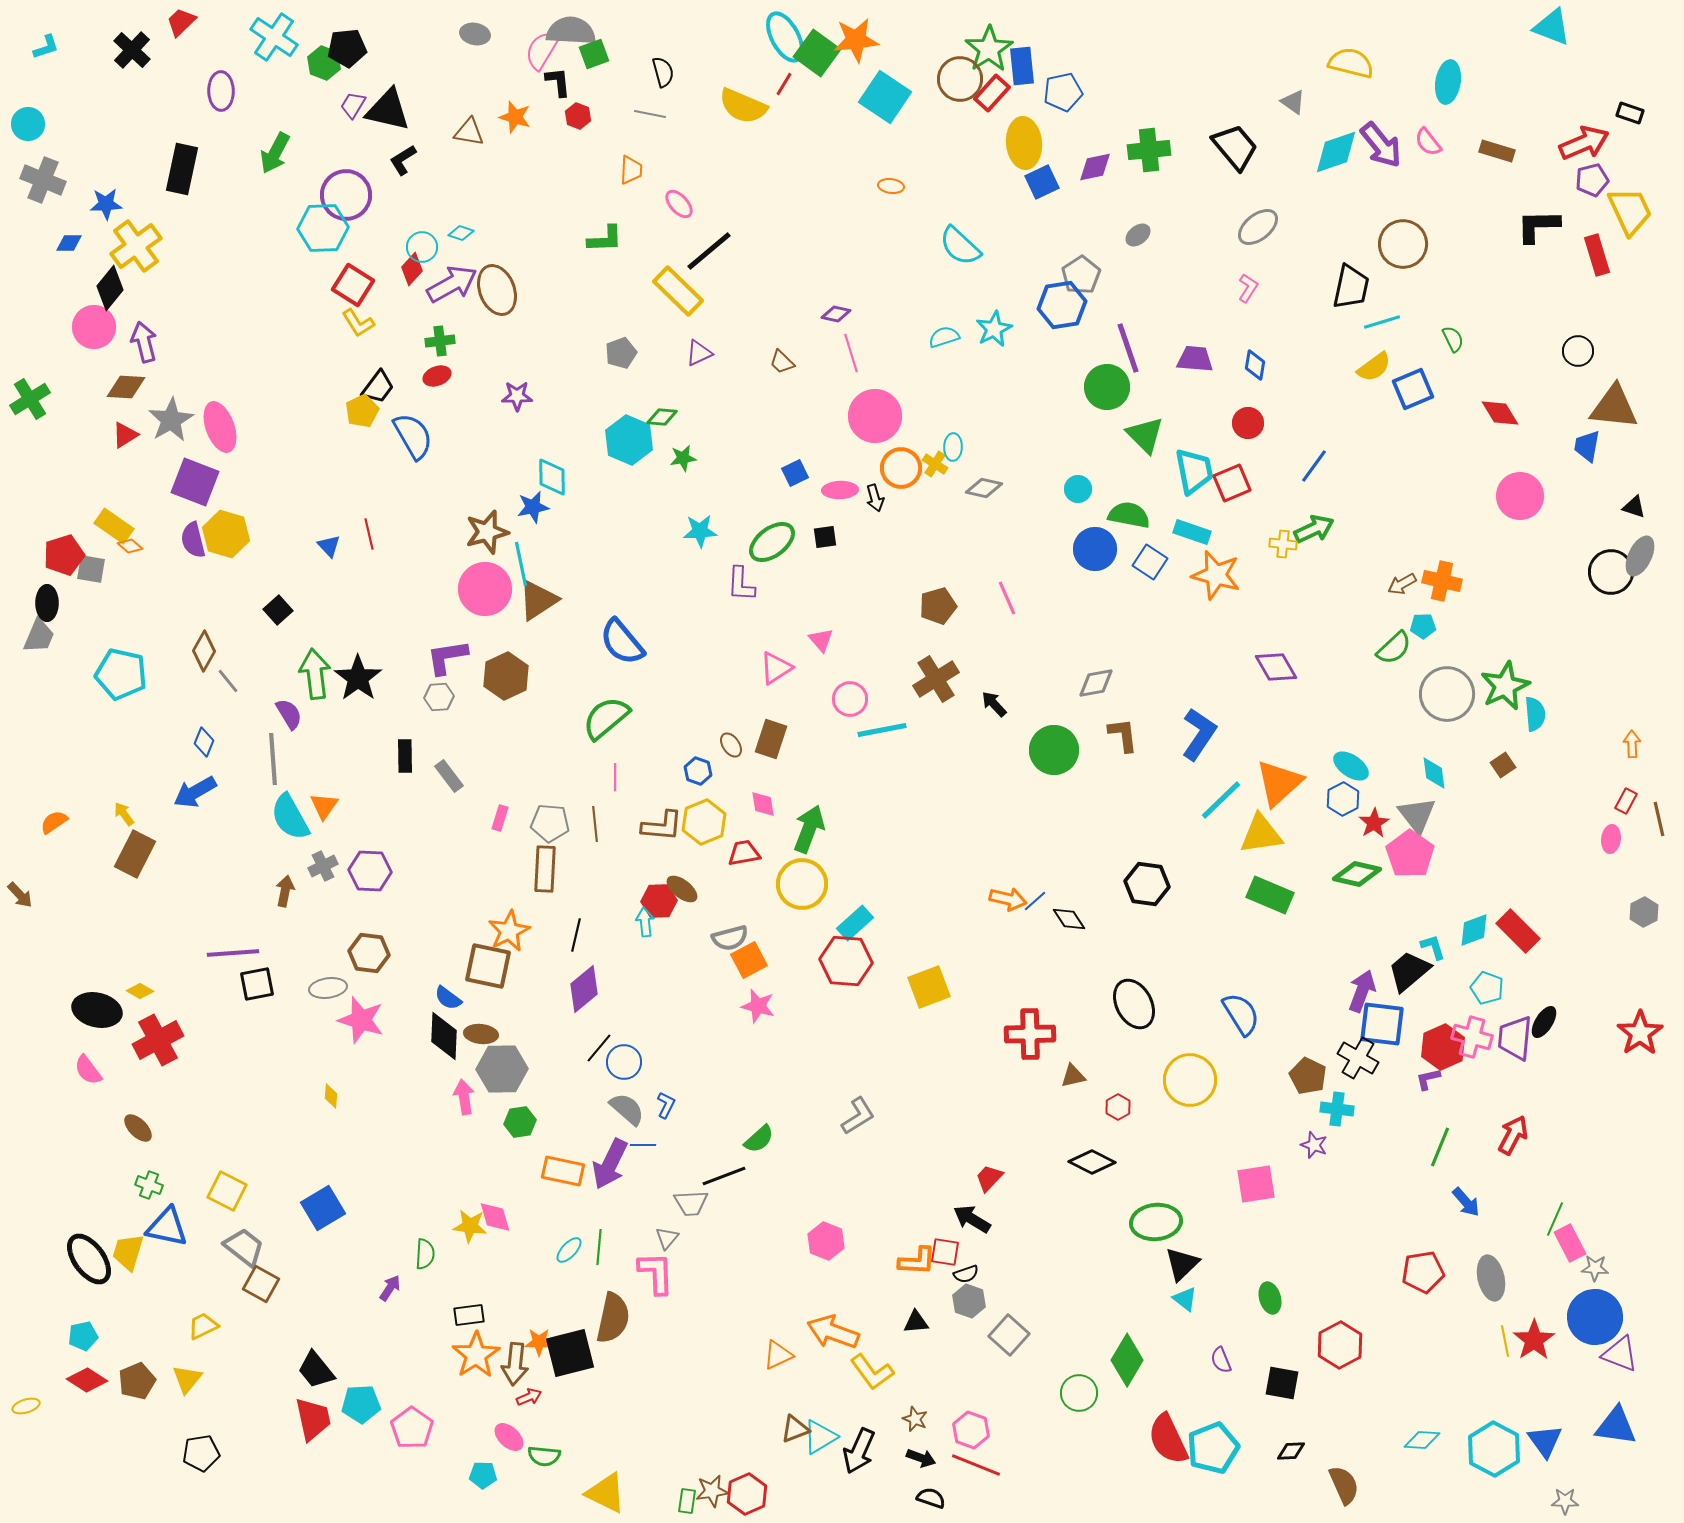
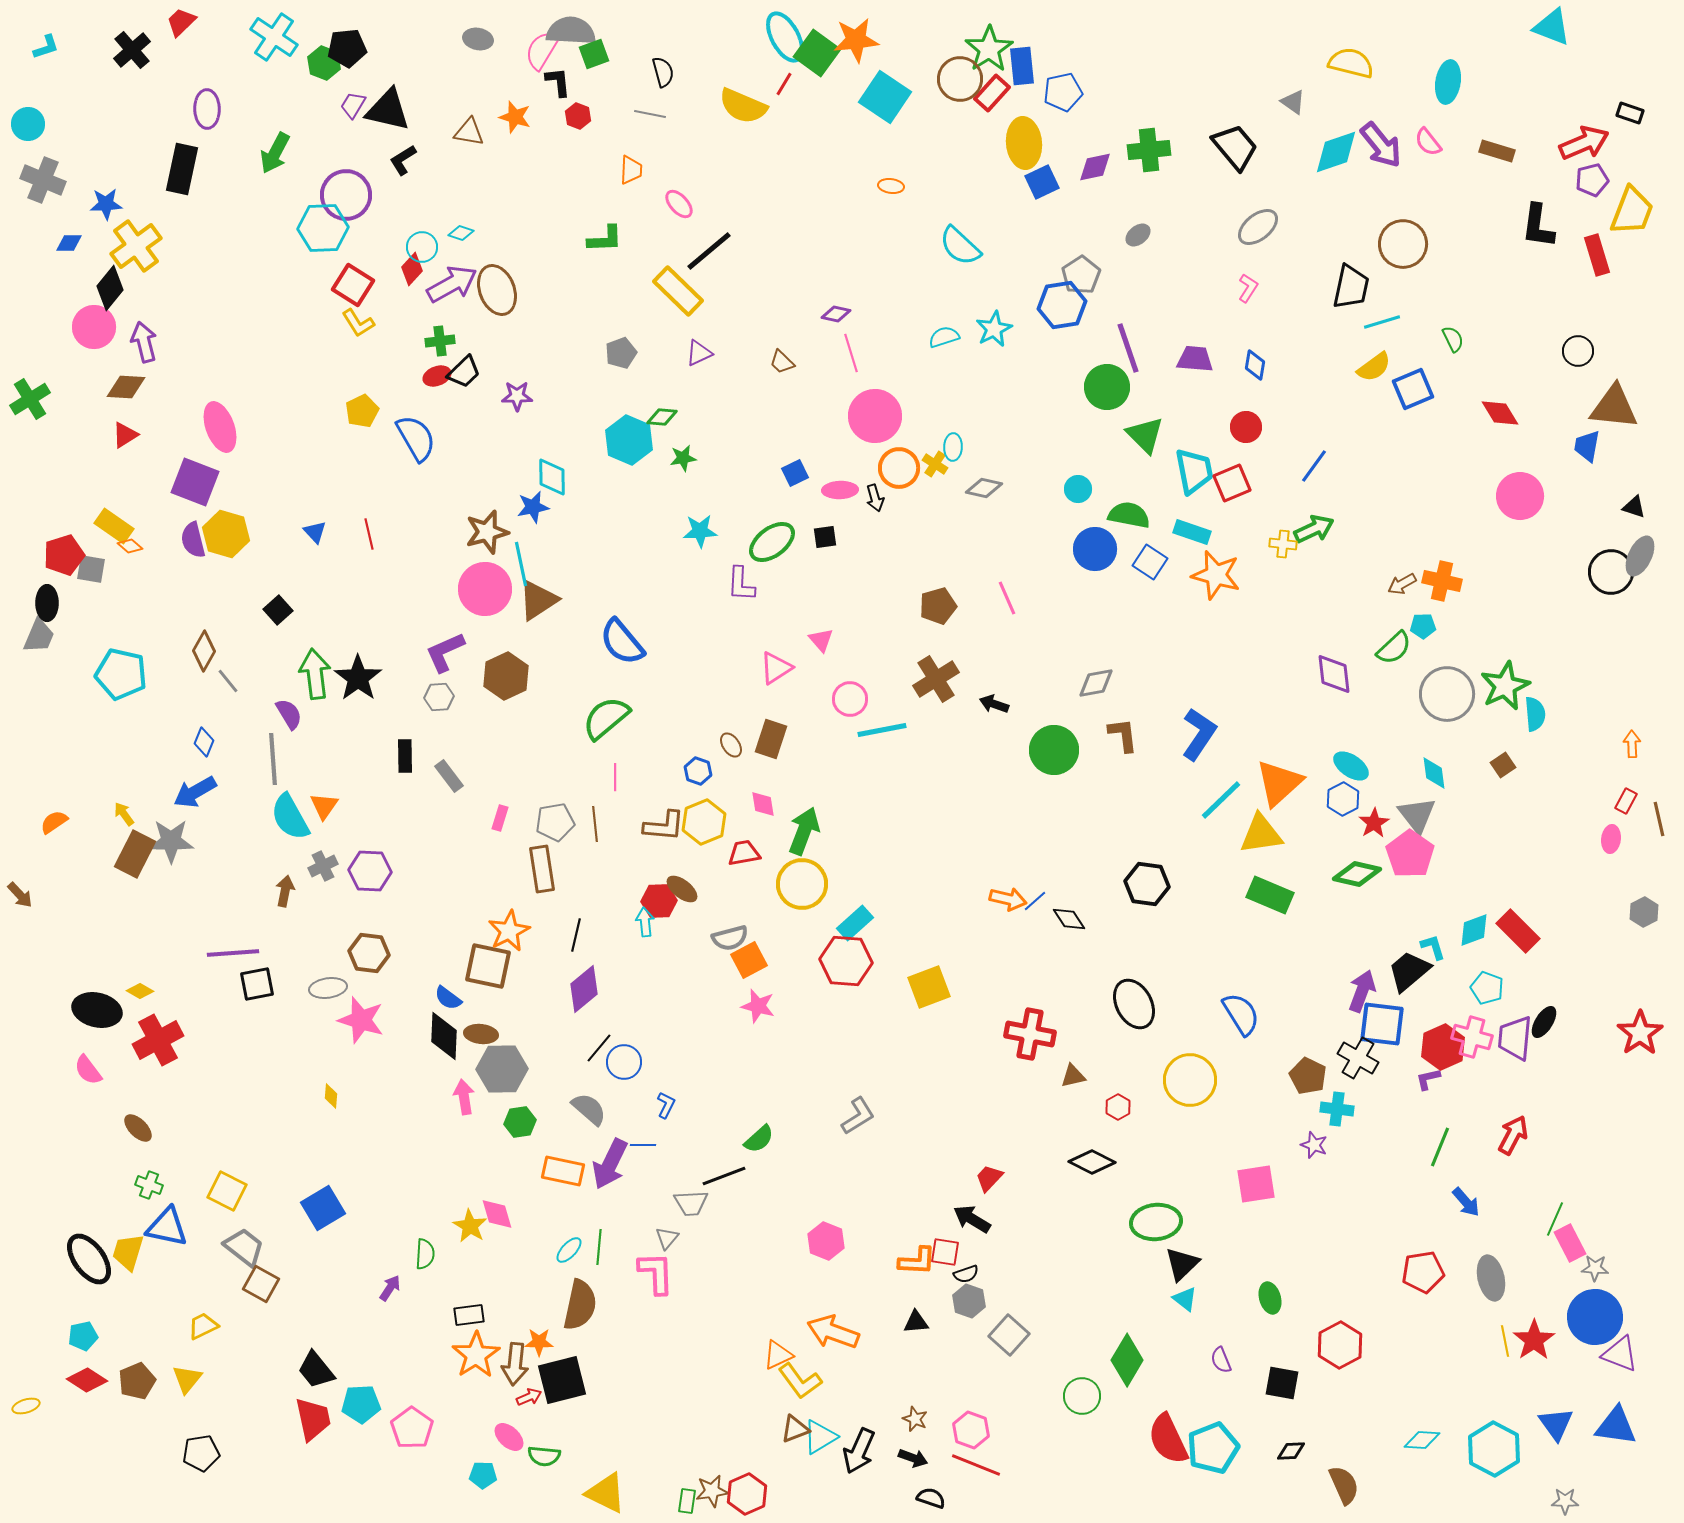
gray ellipse at (475, 34): moved 3 px right, 5 px down
black cross at (132, 50): rotated 6 degrees clockwise
purple ellipse at (221, 91): moved 14 px left, 18 px down
yellow trapezoid at (1630, 211): moved 2 px right; rotated 46 degrees clockwise
black L-shape at (1538, 226): rotated 81 degrees counterclockwise
black trapezoid at (378, 387): moved 86 px right, 15 px up; rotated 9 degrees clockwise
gray star at (171, 420): moved 421 px down; rotated 30 degrees clockwise
red circle at (1248, 423): moved 2 px left, 4 px down
blue semicircle at (413, 436): moved 3 px right, 2 px down
orange circle at (901, 468): moved 2 px left
blue triangle at (329, 546): moved 14 px left, 14 px up
purple L-shape at (447, 657): moved 2 px left, 5 px up; rotated 15 degrees counterclockwise
purple diamond at (1276, 667): moved 58 px right, 7 px down; rotated 24 degrees clockwise
black arrow at (994, 704): rotated 28 degrees counterclockwise
gray pentagon at (550, 823): moved 5 px right, 1 px up; rotated 15 degrees counterclockwise
brown L-shape at (662, 826): moved 2 px right
green arrow at (809, 829): moved 5 px left, 2 px down
brown rectangle at (545, 869): moved 3 px left; rotated 12 degrees counterclockwise
red cross at (1030, 1034): rotated 12 degrees clockwise
gray semicircle at (627, 1109): moved 38 px left
pink diamond at (495, 1217): moved 2 px right, 3 px up
yellow star at (470, 1226): rotated 24 degrees clockwise
brown semicircle at (613, 1318): moved 33 px left, 13 px up
black square at (570, 1353): moved 8 px left, 27 px down
yellow L-shape at (872, 1372): moved 72 px left, 9 px down
green circle at (1079, 1393): moved 3 px right, 3 px down
blue triangle at (1545, 1441): moved 11 px right, 17 px up
black arrow at (921, 1458): moved 8 px left
